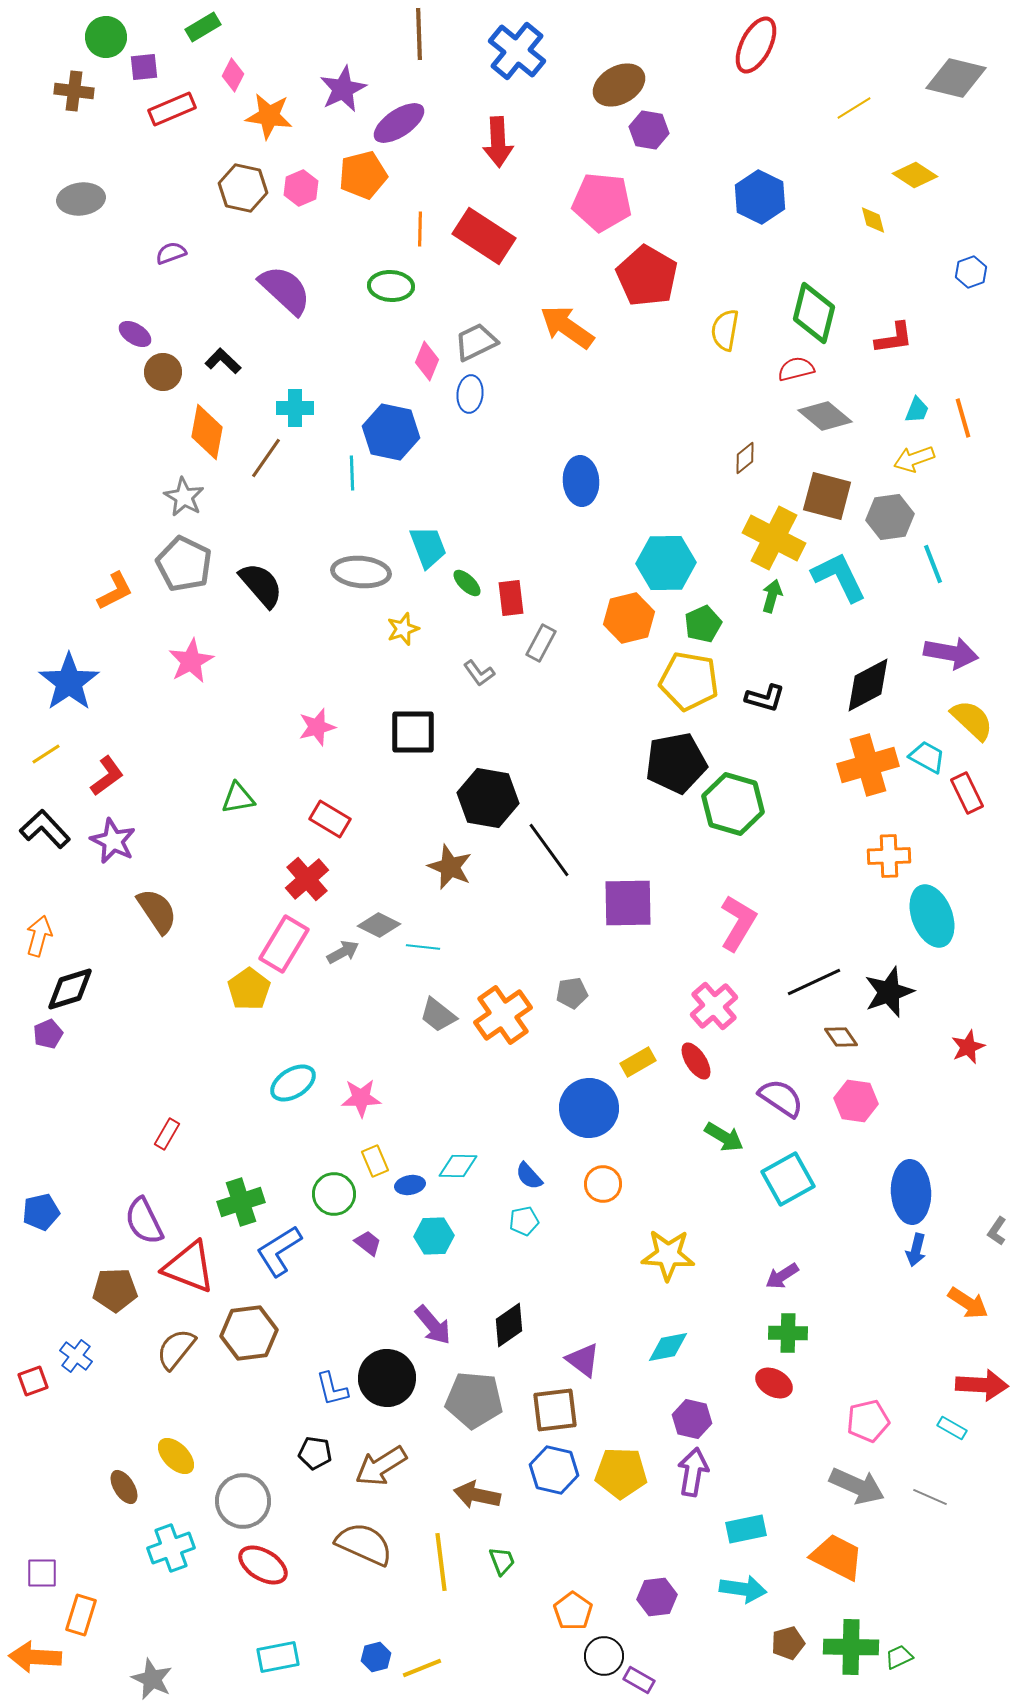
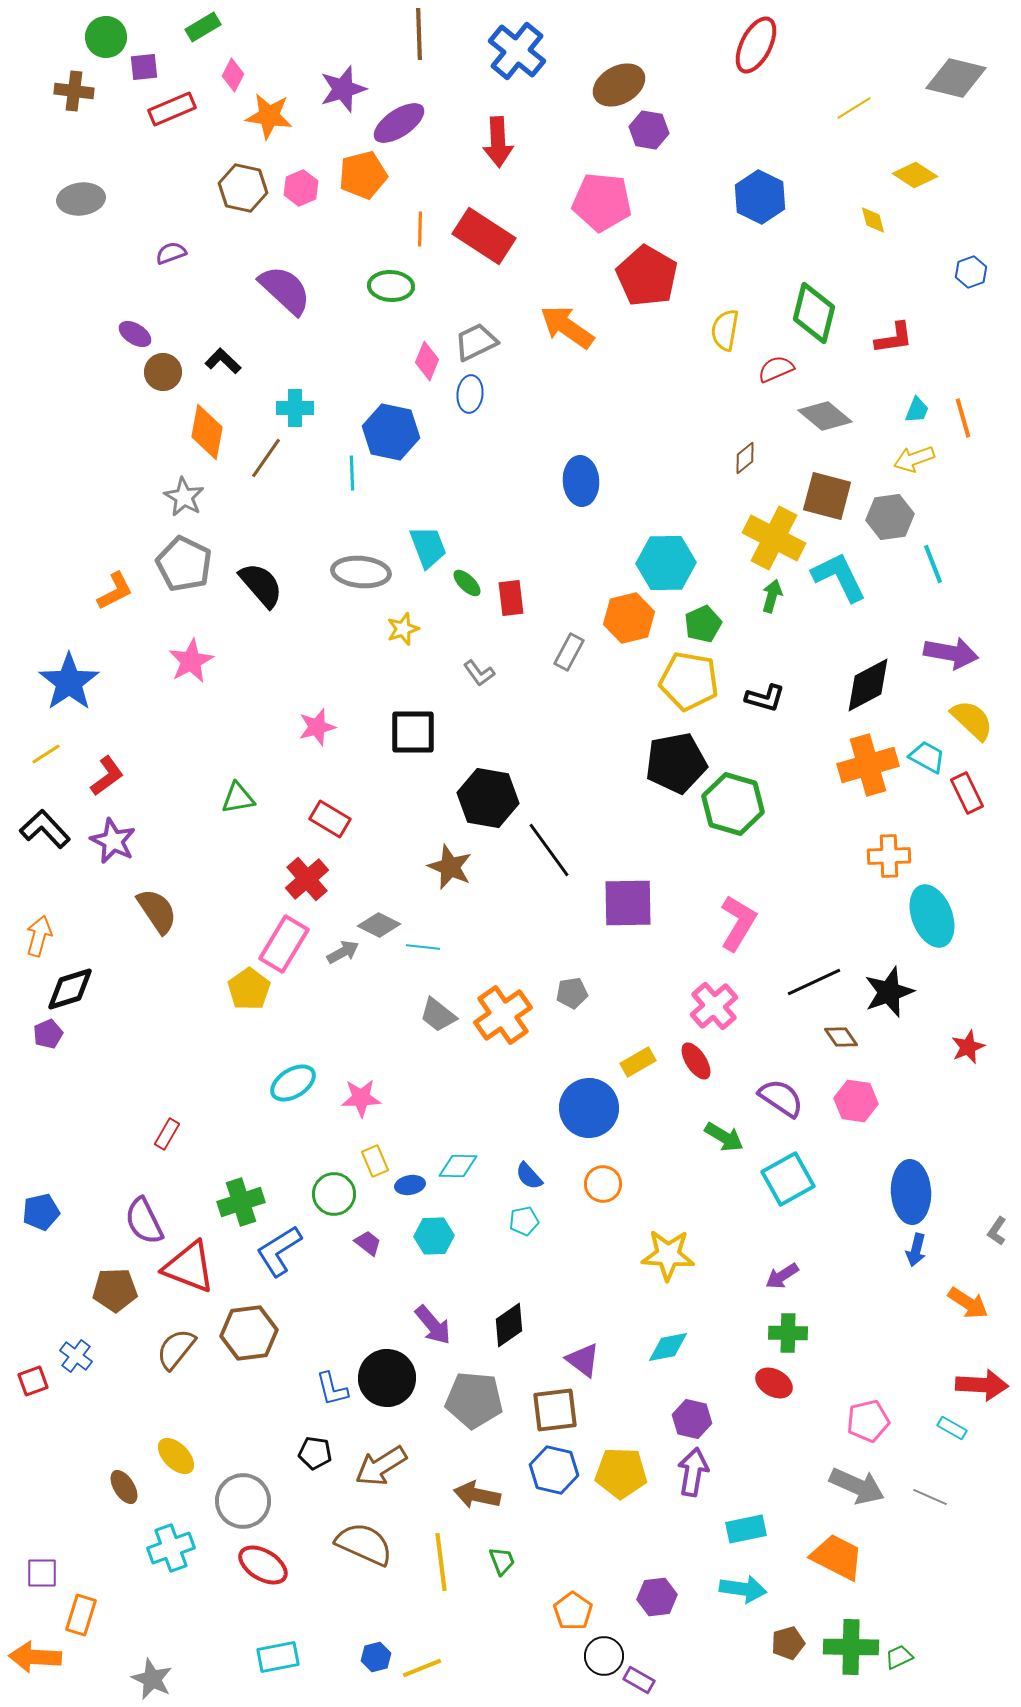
purple star at (343, 89): rotated 9 degrees clockwise
red semicircle at (796, 369): moved 20 px left; rotated 9 degrees counterclockwise
gray rectangle at (541, 643): moved 28 px right, 9 px down
